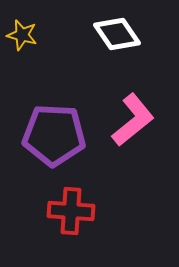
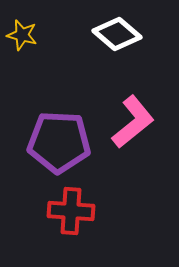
white diamond: rotated 15 degrees counterclockwise
pink L-shape: moved 2 px down
purple pentagon: moved 5 px right, 7 px down
